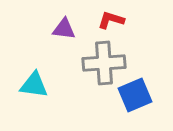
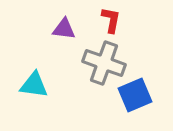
red L-shape: rotated 84 degrees clockwise
gray cross: rotated 24 degrees clockwise
